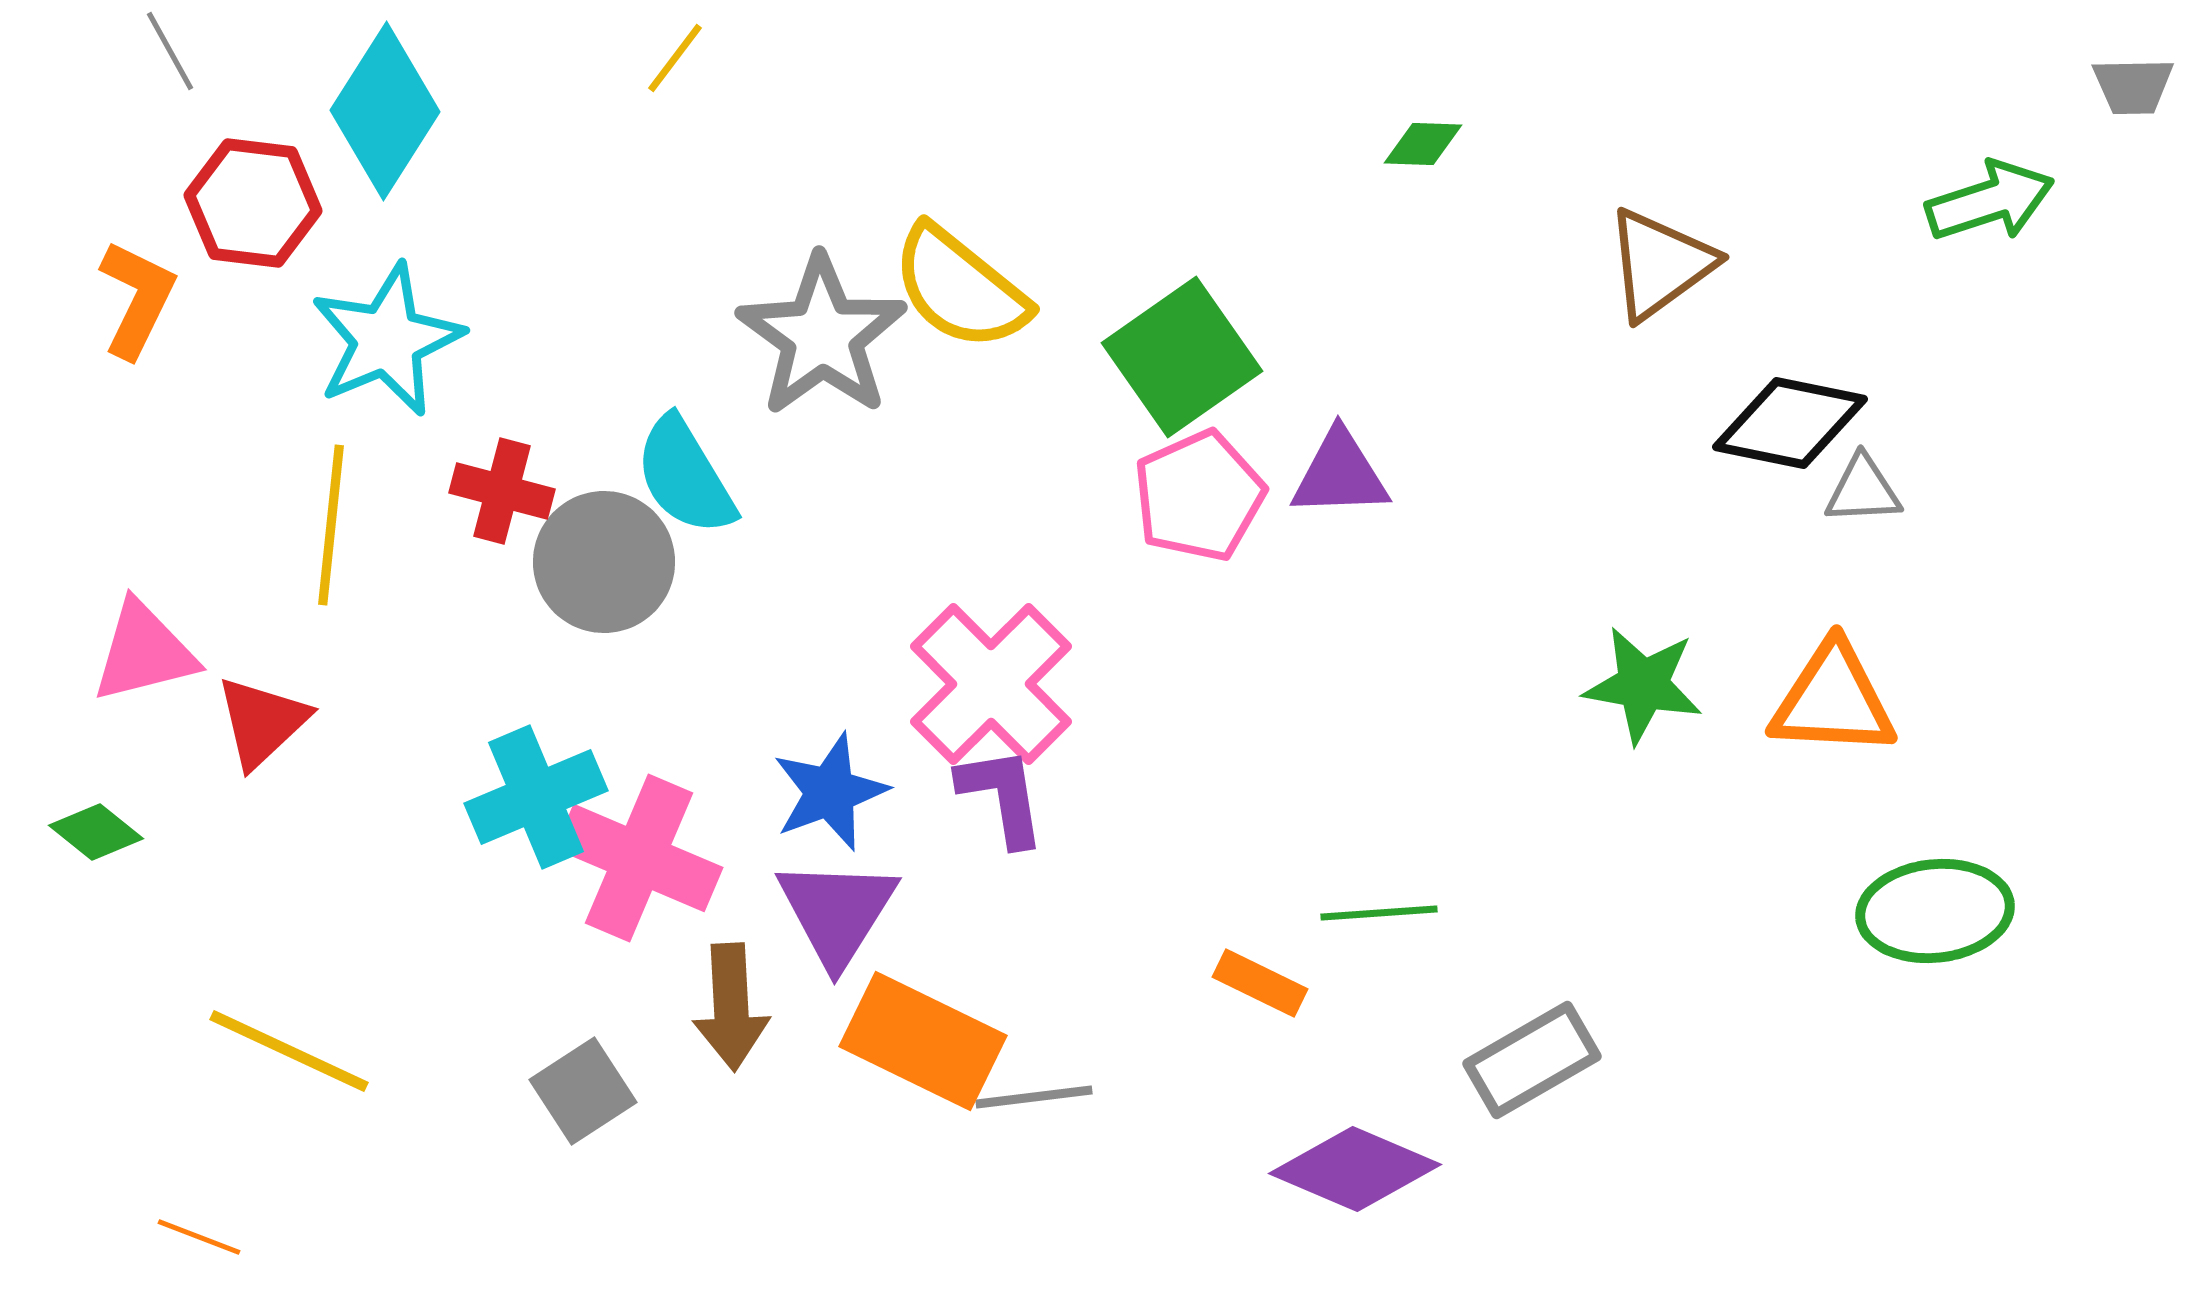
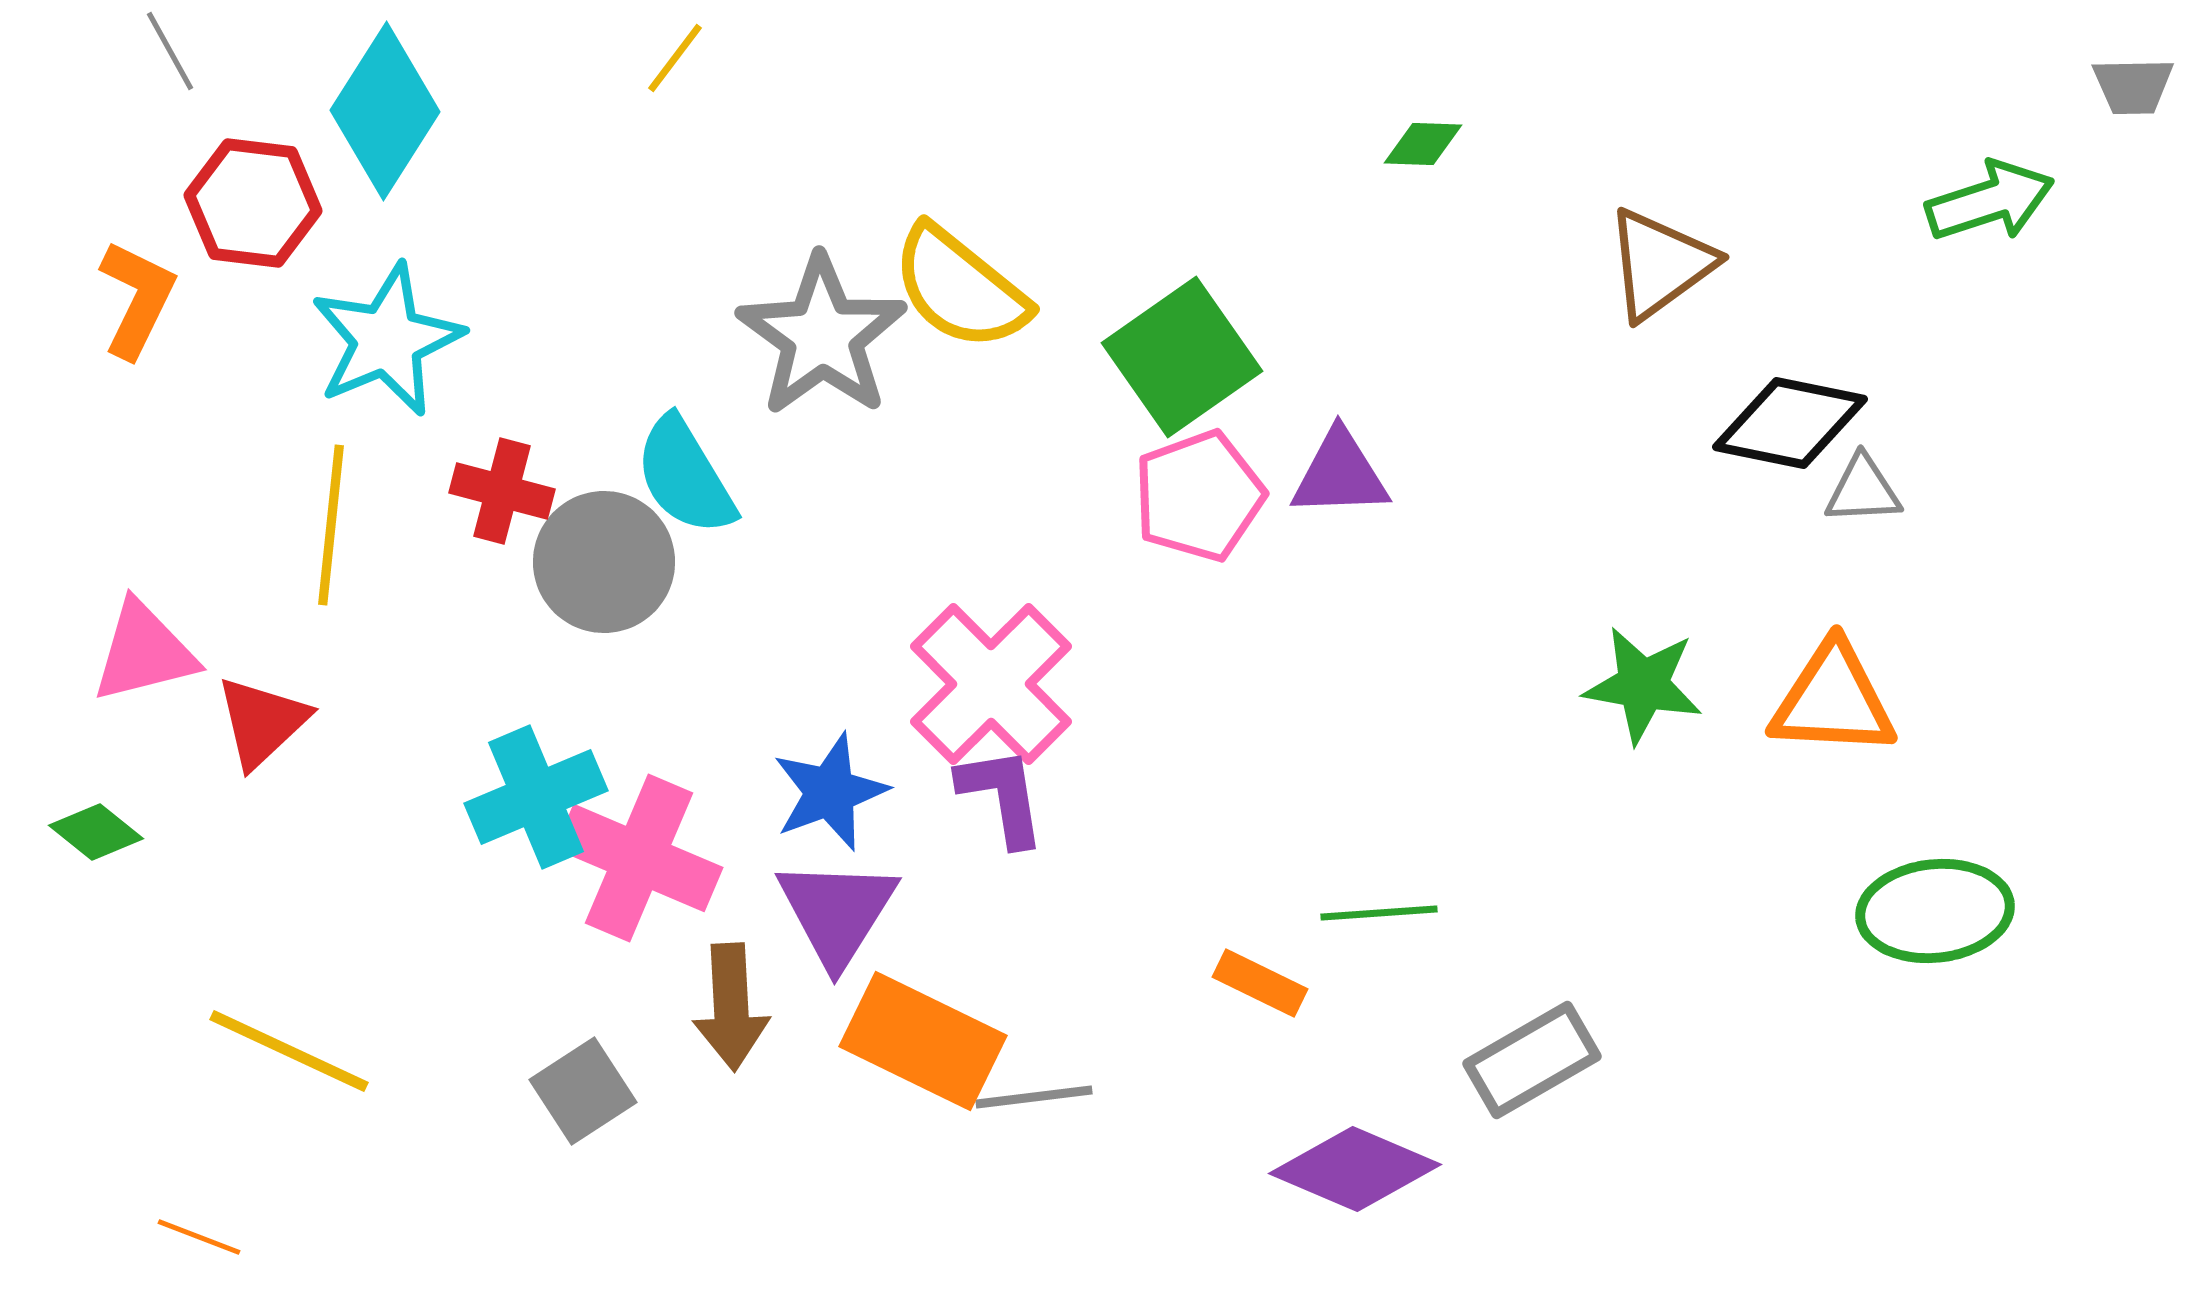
pink pentagon at (1199, 496): rotated 4 degrees clockwise
